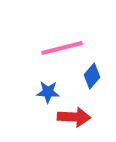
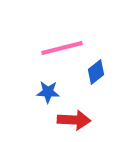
blue diamond: moved 4 px right, 4 px up; rotated 10 degrees clockwise
red arrow: moved 3 px down
